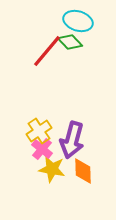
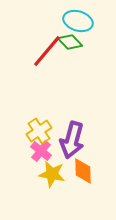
pink cross: moved 1 px left, 2 px down
yellow star: moved 5 px down
